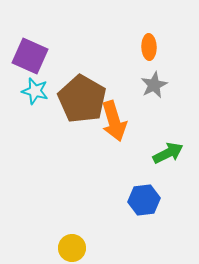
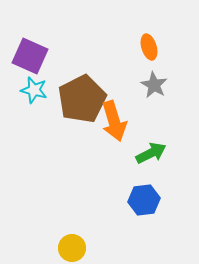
orange ellipse: rotated 15 degrees counterclockwise
gray star: rotated 16 degrees counterclockwise
cyan star: moved 1 px left, 1 px up
brown pentagon: rotated 15 degrees clockwise
green arrow: moved 17 px left
